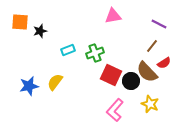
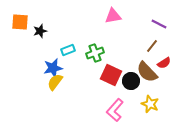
blue star: moved 24 px right, 18 px up
